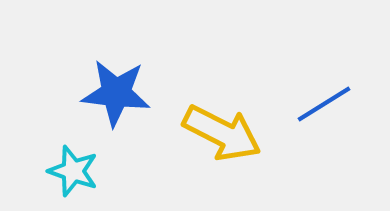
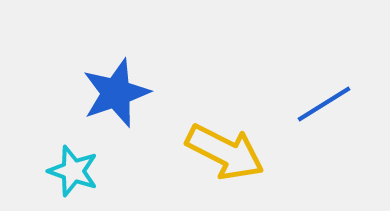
blue star: rotated 26 degrees counterclockwise
yellow arrow: moved 3 px right, 19 px down
